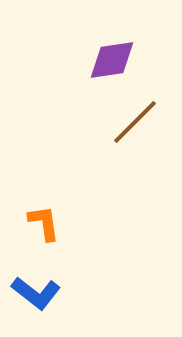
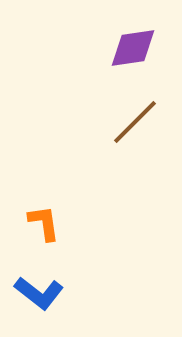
purple diamond: moved 21 px right, 12 px up
blue L-shape: moved 3 px right
